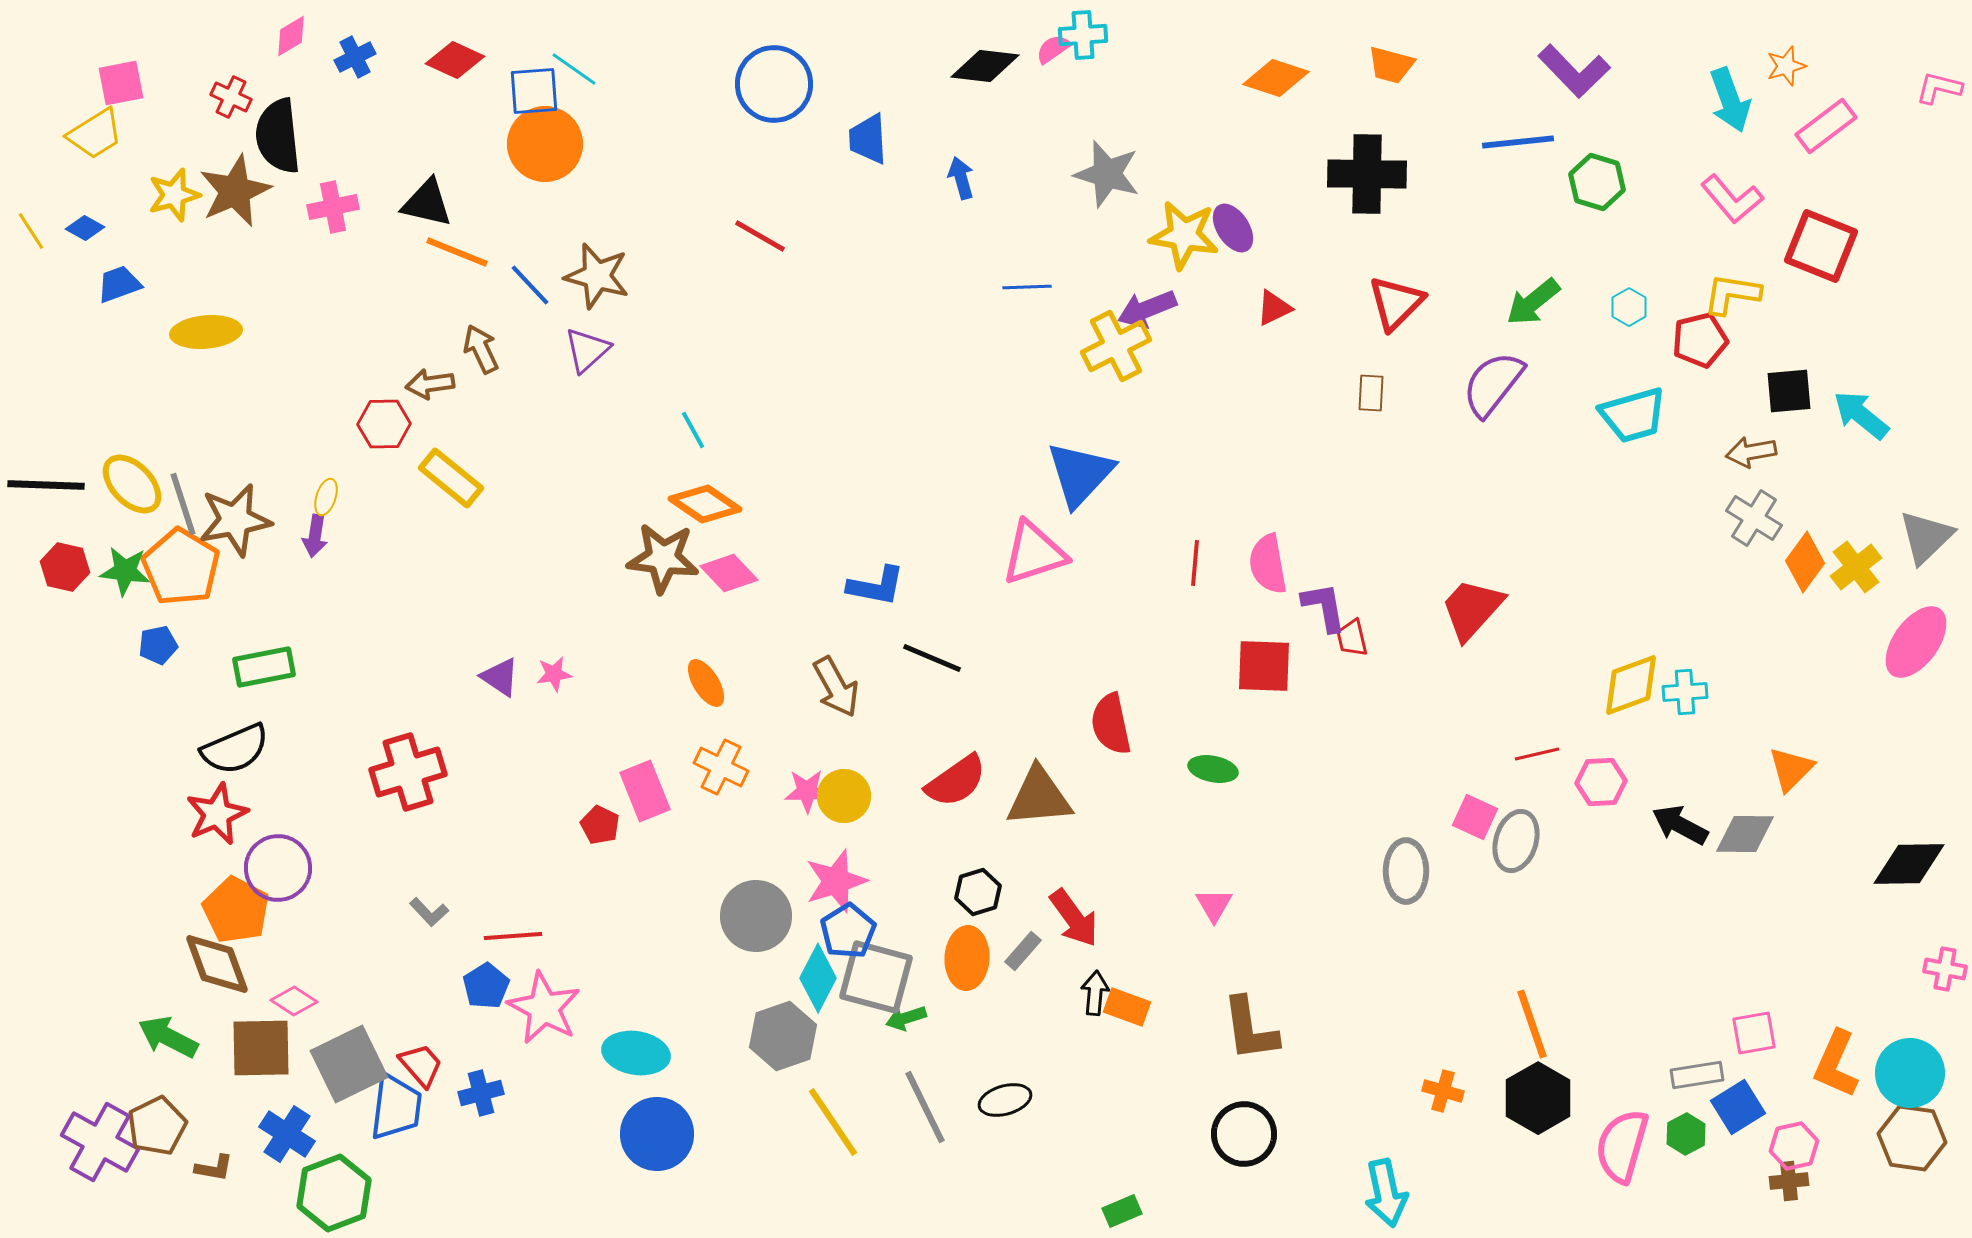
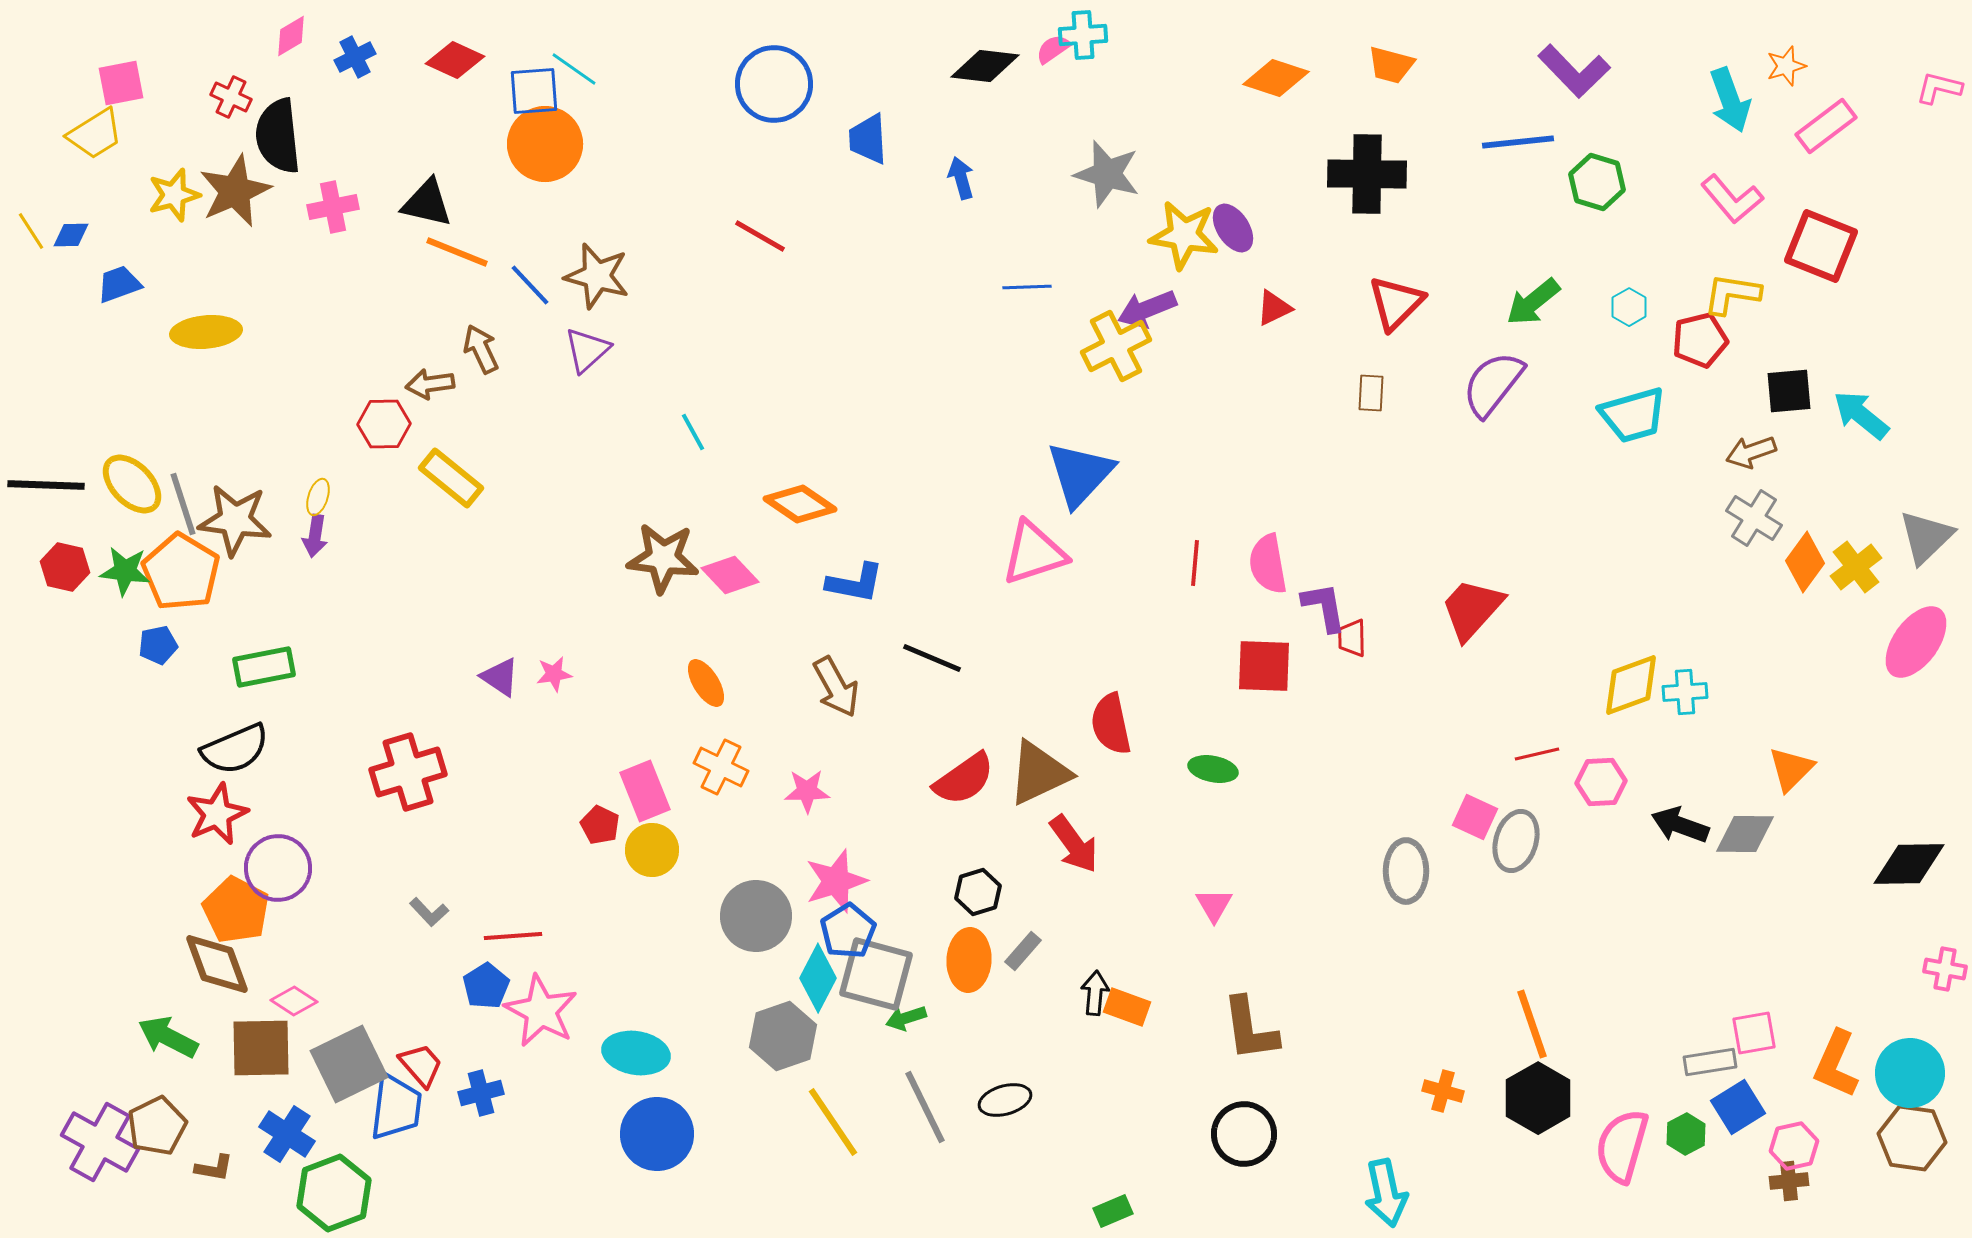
blue diamond at (85, 228): moved 14 px left, 7 px down; rotated 30 degrees counterclockwise
cyan line at (693, 430): moved 2 px down
brown arrow at (1751, 452): rotated 9 degrees counterclockwise
yellow ellipse at (326, 497): moved 8 px left
orange diamond at (705, 504): moved 95 px right
brown star at (235, 520): rotated 18 degrees clockwise
orange pentagon at (181, 567): moved 5 px down
pink diamond at (729, 573): moved 1 px right, 2 px down
blue L-shape at (876, 586): moved 21 px left, 3 px up
red trapezoid at (1352, 638): rotated 12 degrees clockwise
red semicircle at (956, 781): moved 8 px right, 2 px up
yellow circle at (844, 796): moved 192 px left, 54 px down
brown triangle at (1039, 797): moved 24 px up; rotated 20 degrees counterclockwise
black arrow at (1680, 825): rotated 8 degrees counterclockwise
red arrow at (1074, 918): moved 74 px up
orange ellipse at (967, 958): moved 2 px right, 2 px down
gray square at (876, 977): moved 3 px up
pink star at (544, 1008): moved 3 px left, 3 px down
gray rectangle at (1697, 1075): moved 13 px right, 13 px up
green rectangle at (1122, 1211): moved 9 px left
